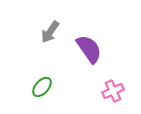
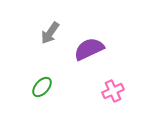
gray arrow: moved 1 px down
purple semicircle: rotated 80 degrees counterclockwise
